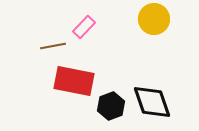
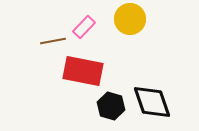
yellow circle: moved 24 px left
brown line: moved 5 px up
red rectangle: moved 9 px right, 10 px up
black hexagon: rotated 24 degrees counterclockwise
